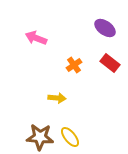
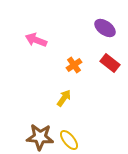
pink arrow: moved 2 px down
yellow arrow: moved 7 px right; rotated 60 degrees counterclockwise
yellow ellipse: moved 1 px left, 3 px down
